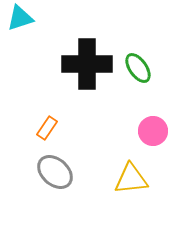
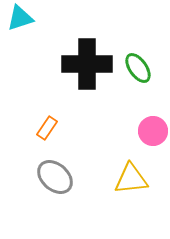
gray ellipse: moved 5 px down
